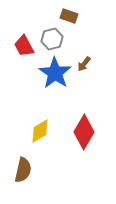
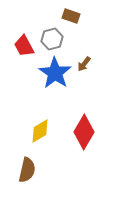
brown rectangle: moved 2 px right
brown semicircle: moved 4 px right
